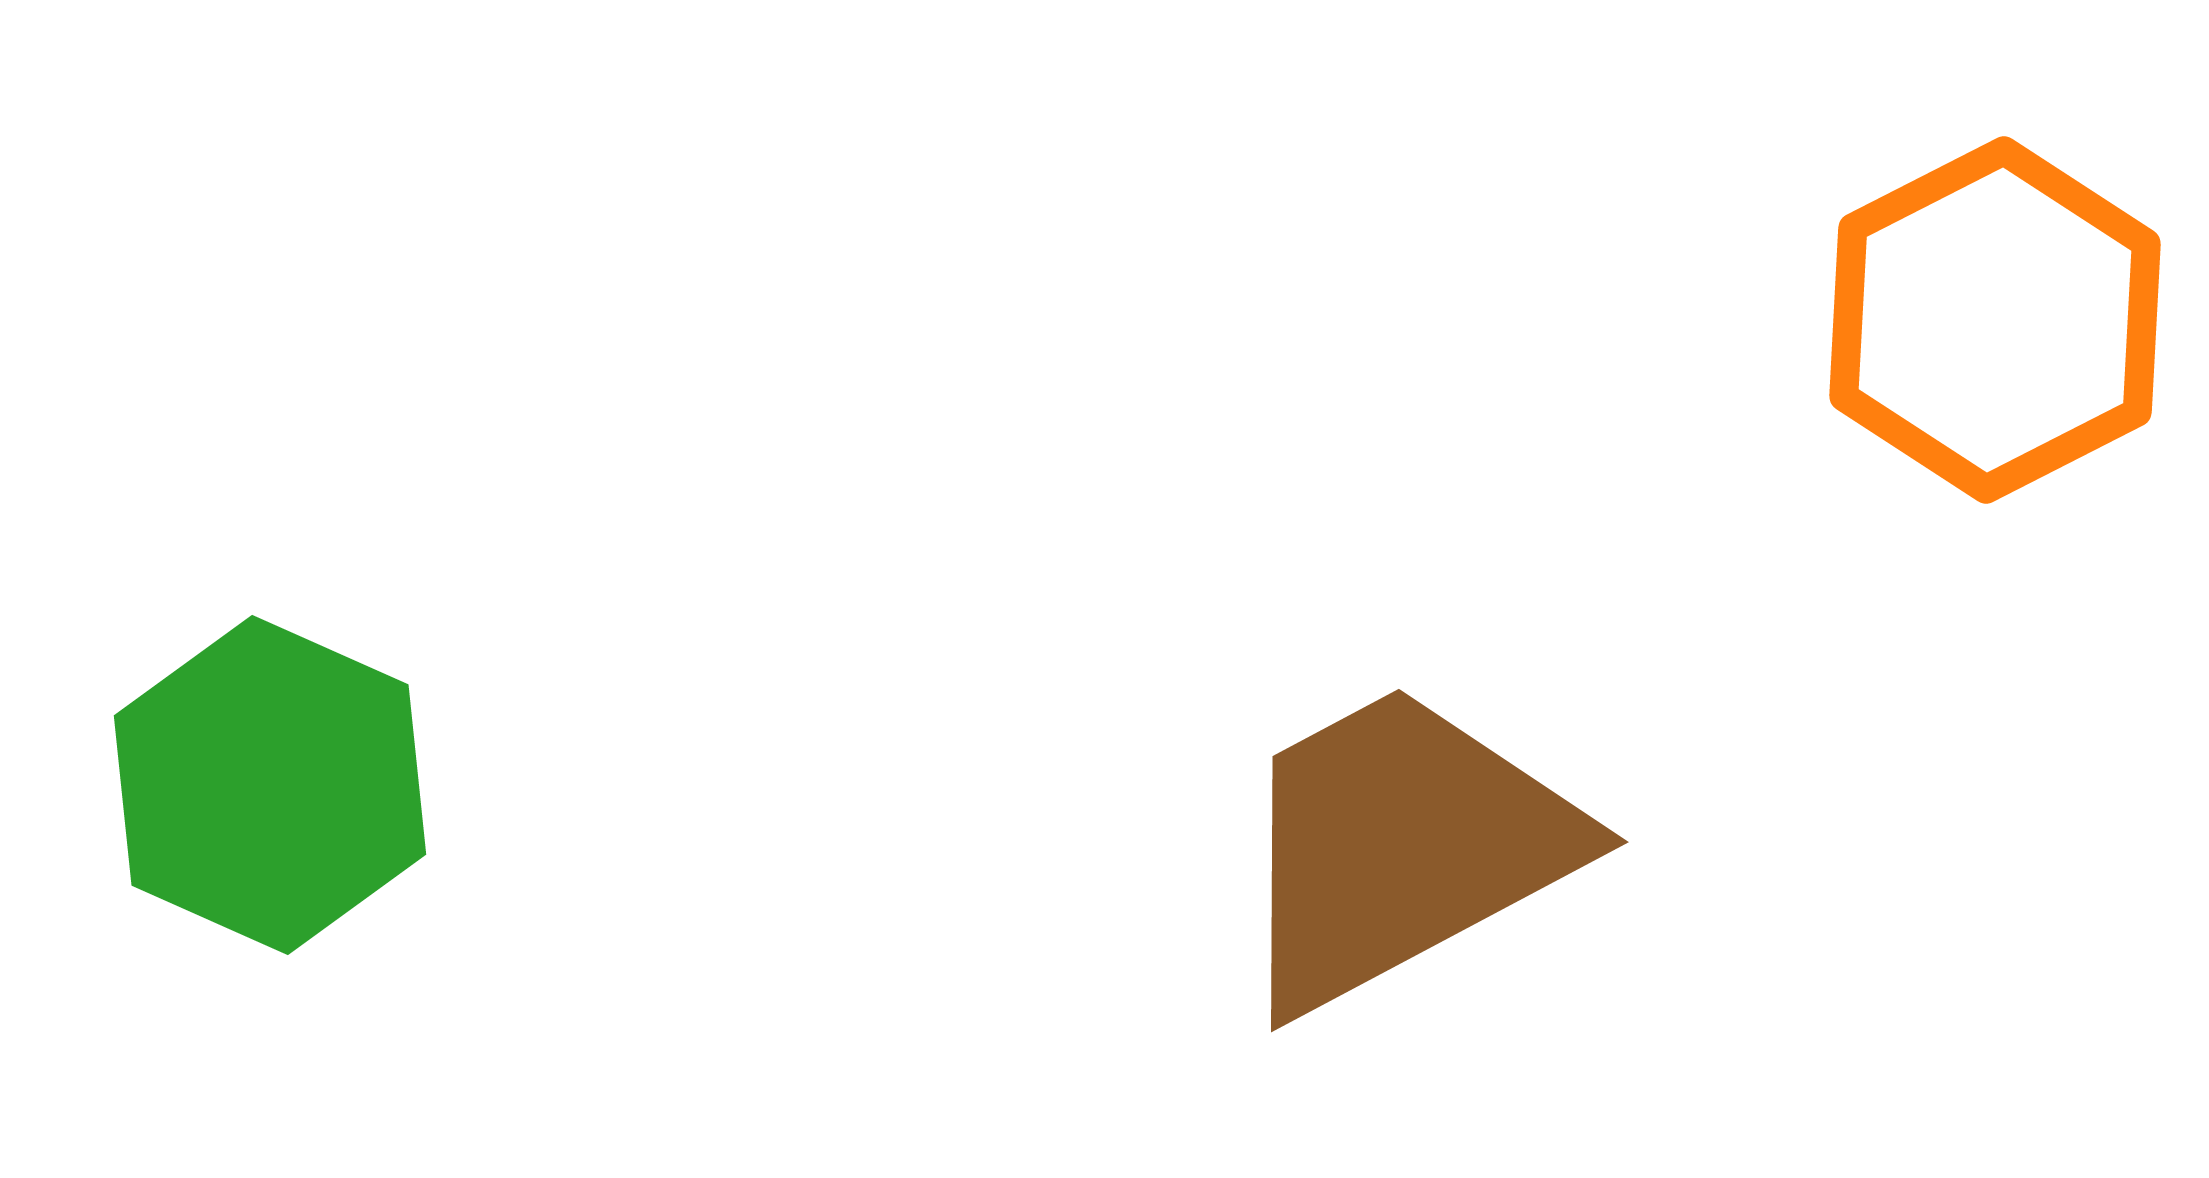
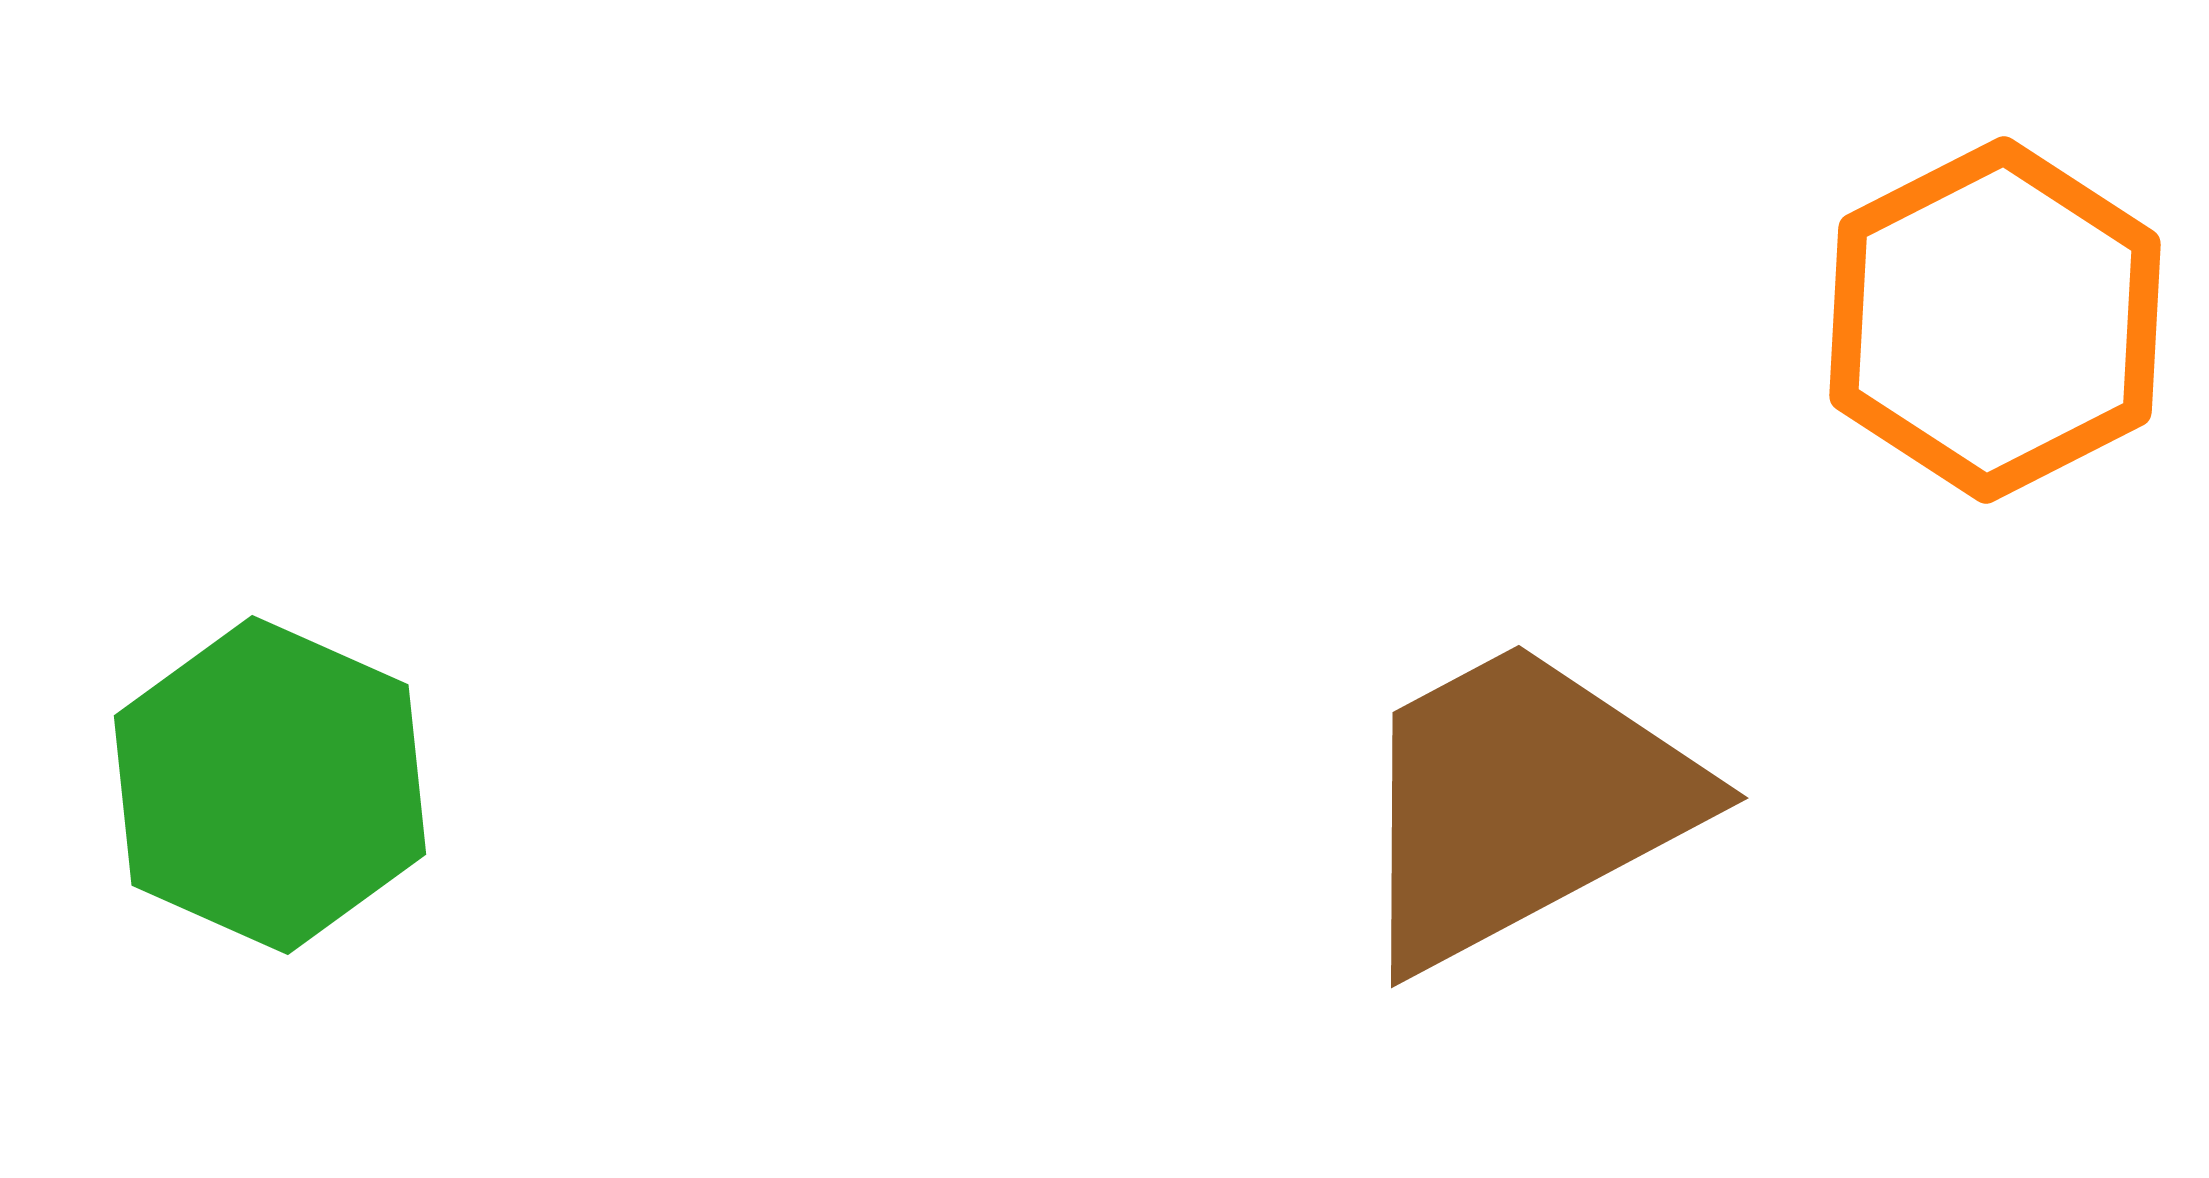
brown trapezoid: moved 120 px right, 44 px up
